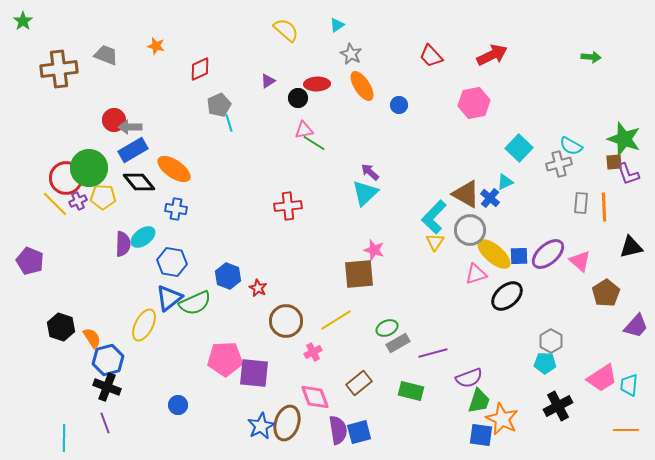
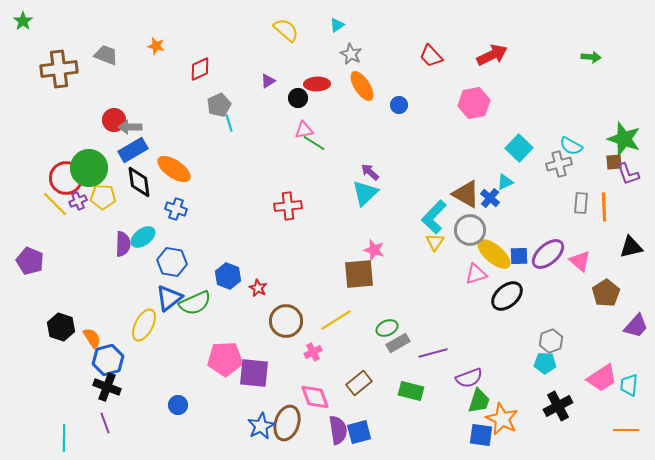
black diamond at (139, 182): rotated 32 degrees clockwise
blue cross at (176, 209): rotated 10 degrees clockwise
gray hexagon at (551, 341): rotated 10 degrees clockwise
